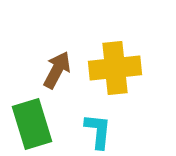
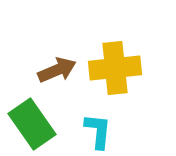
brown arrow: rotated 39 degrees clockwise
green rectangle: rotated 18 degrees counterclockwise
